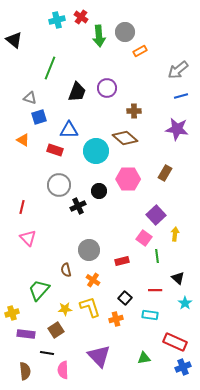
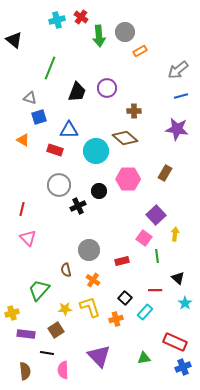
red line at (22, 207): moved 2 px down
cyan rectangle at (150, 315): moved 5 px left, 3 px up; rotated 56 degrees counterclockwise
